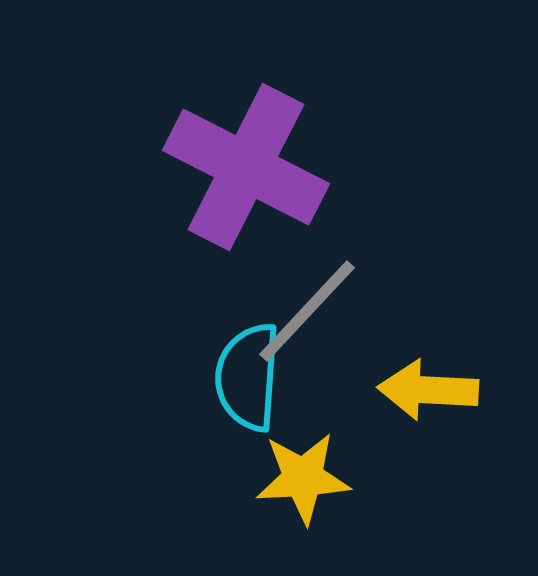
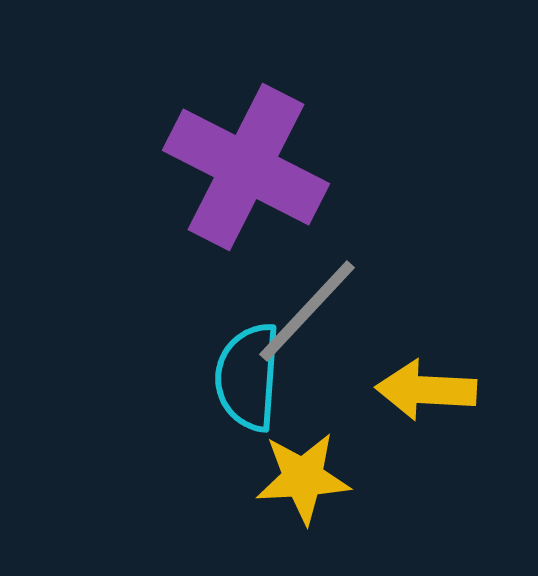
yellow arrow: moved 2 px left
